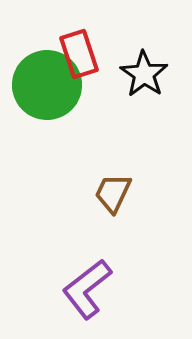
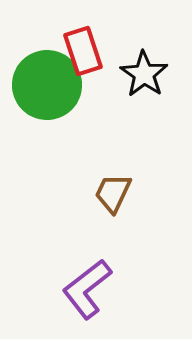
red rectangle: moved 4 px right, 3 px up
